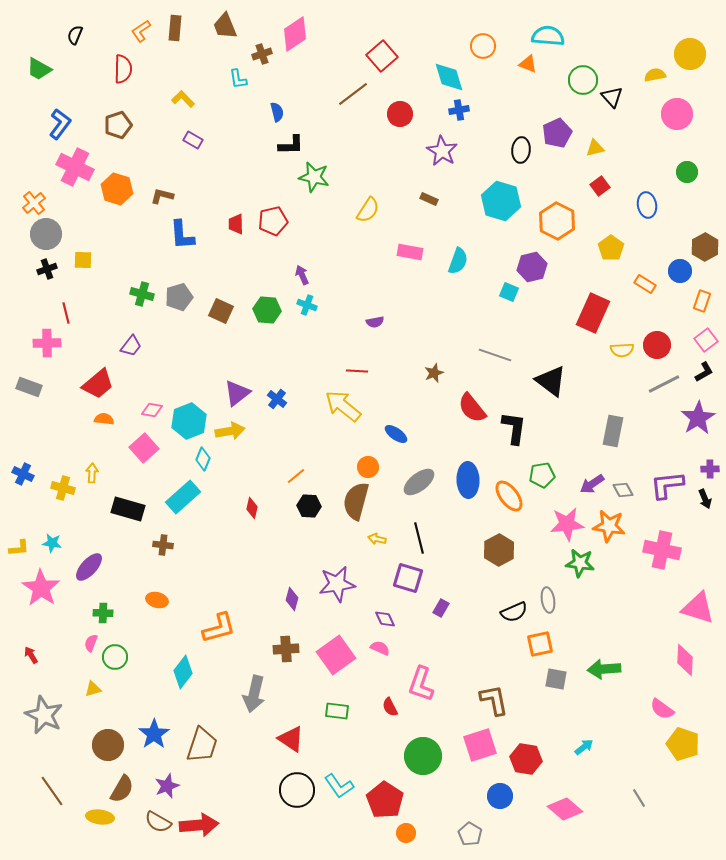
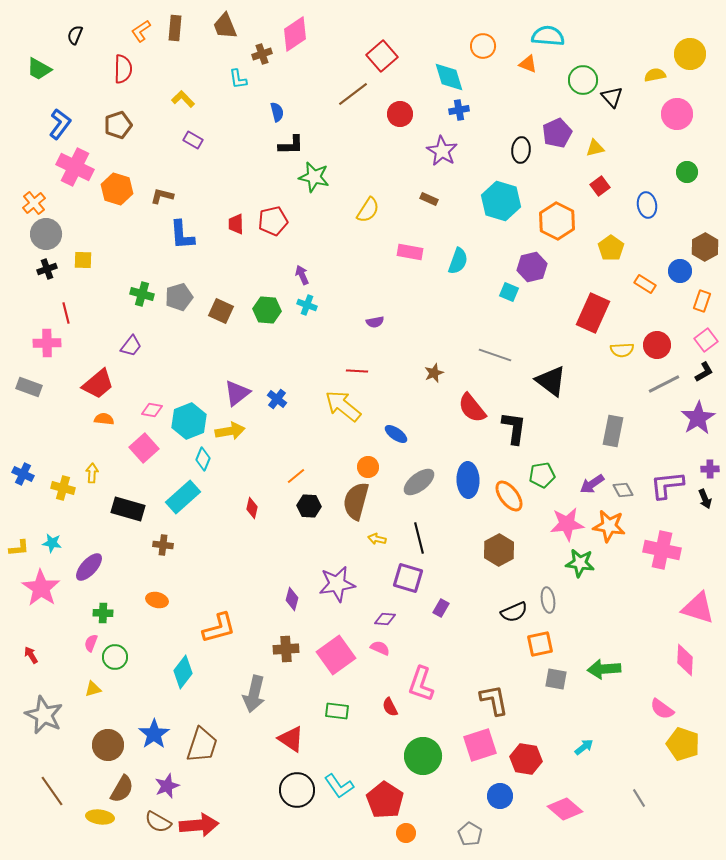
purple diamond at (385, 619): rotated 60 degrees counterclockwise
